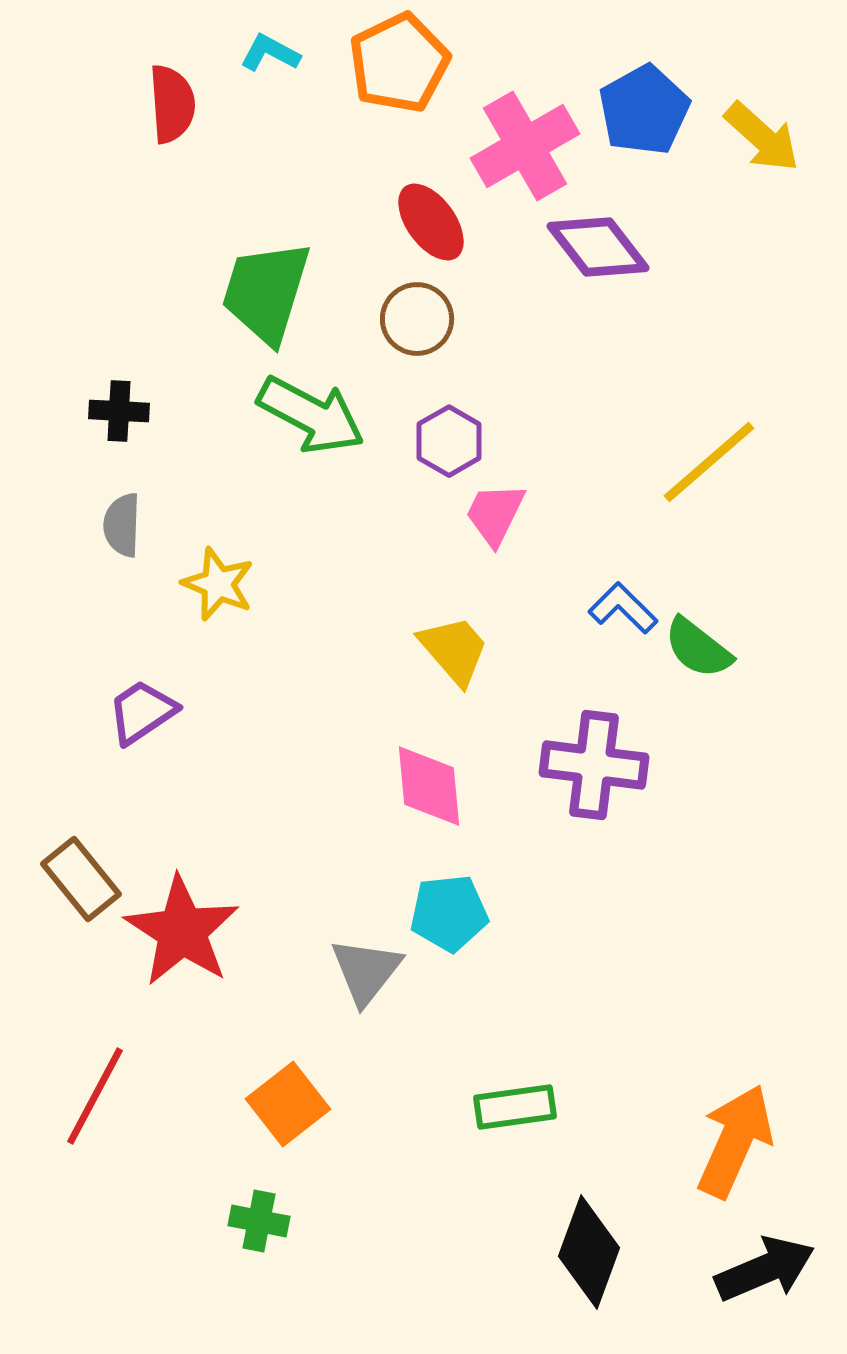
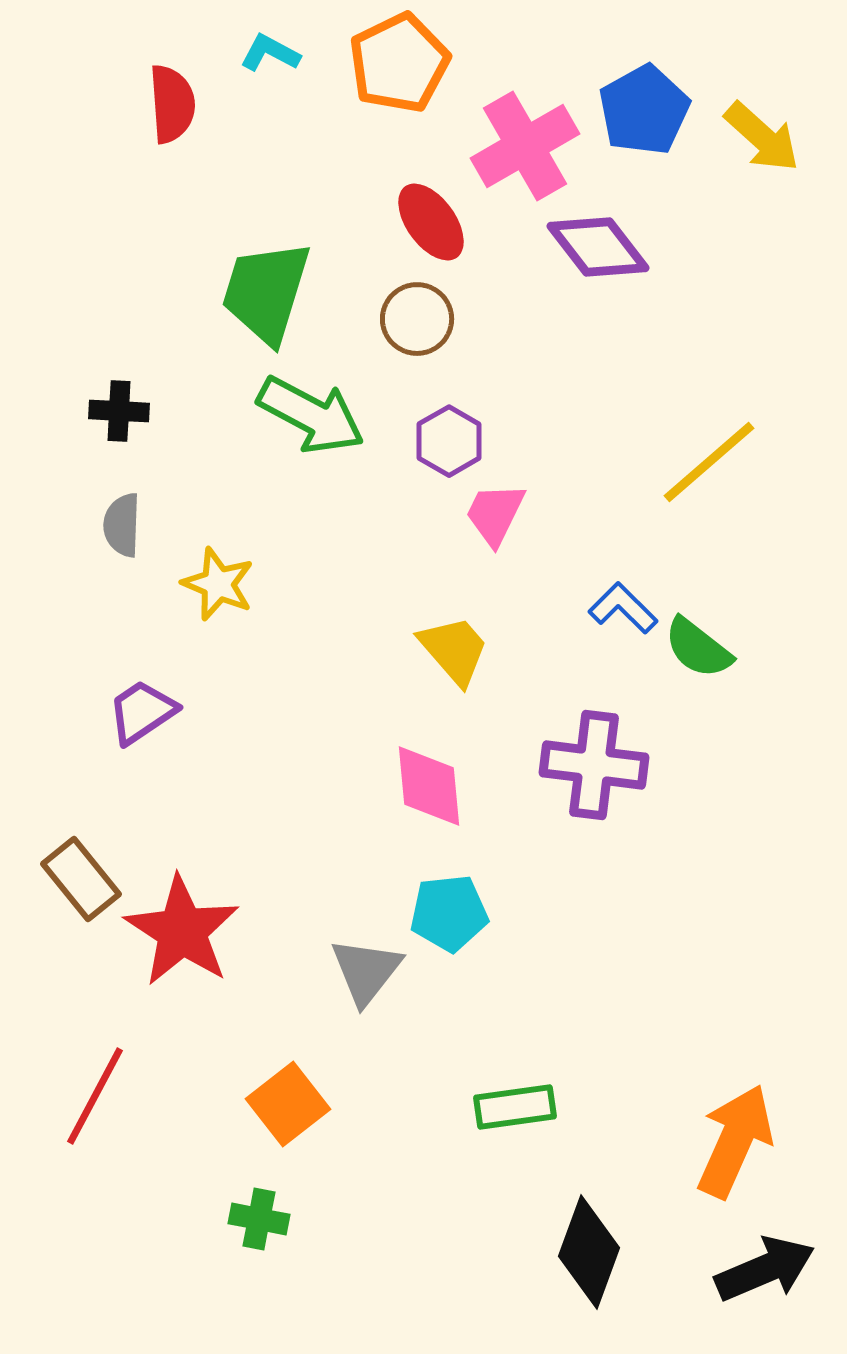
green cross: moved 2 px up
